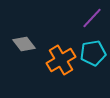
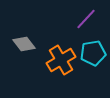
purple line: moved 6 px left, 1 px down
